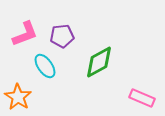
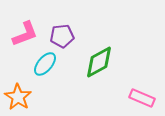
cyan ellipse: moved 2 px up; rotated 75 degrees clockwise
